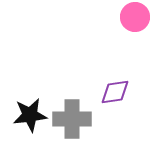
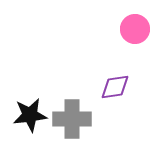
pink circle: moved 12 px down
purple diamond: moved 5 px up
